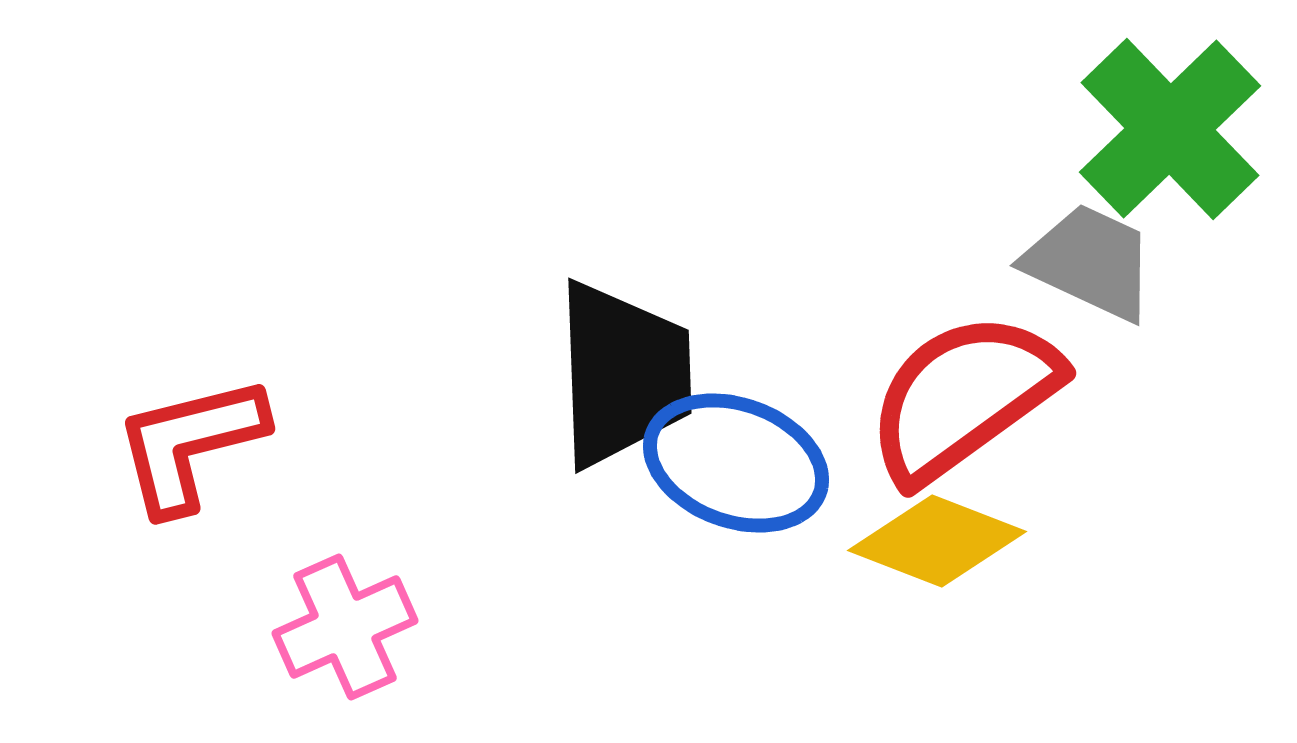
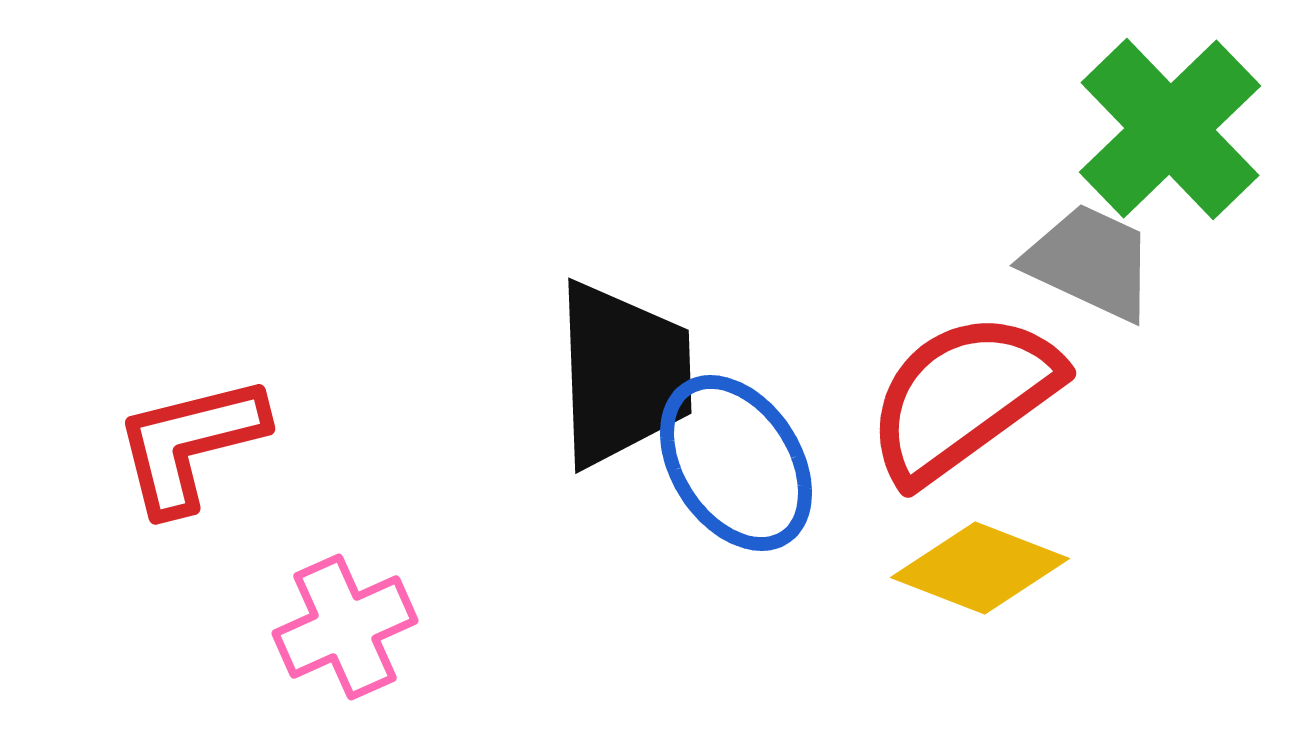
blue ellipse: rotated 37 degrees clockwise
yellow diamond: moved 43 px right, 27 px down
